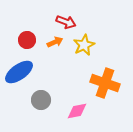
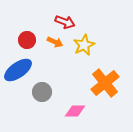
red arrow: moved 1 px left
orange arrow: rotated 49 degrees clockwise
blue ellipse: moved 1 px left, 2 px up
orange cross: rotated 32 degrees clockwise
gray circle: moved 1 px right, 8 px up
pink diamond: moved 2 px left; rotated 10 degrees clockwise
